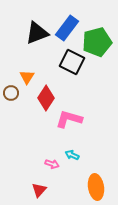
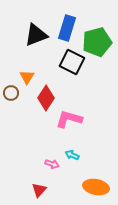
blue rectangle: rotated 20 degrees counterclockwise
black triangle: moved 1 px left, 2 px down
orange ellipse: rotated 70 degrees counterclockwise
